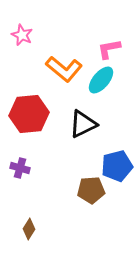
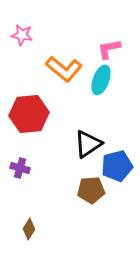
pink star: rotated 15 degrees counterclockwise
cyan ellipse: rotated 20 degrees counterclockwise
black triangle: moved 5 px right, 20 px down; rotated 8 degrees counterclockwise
